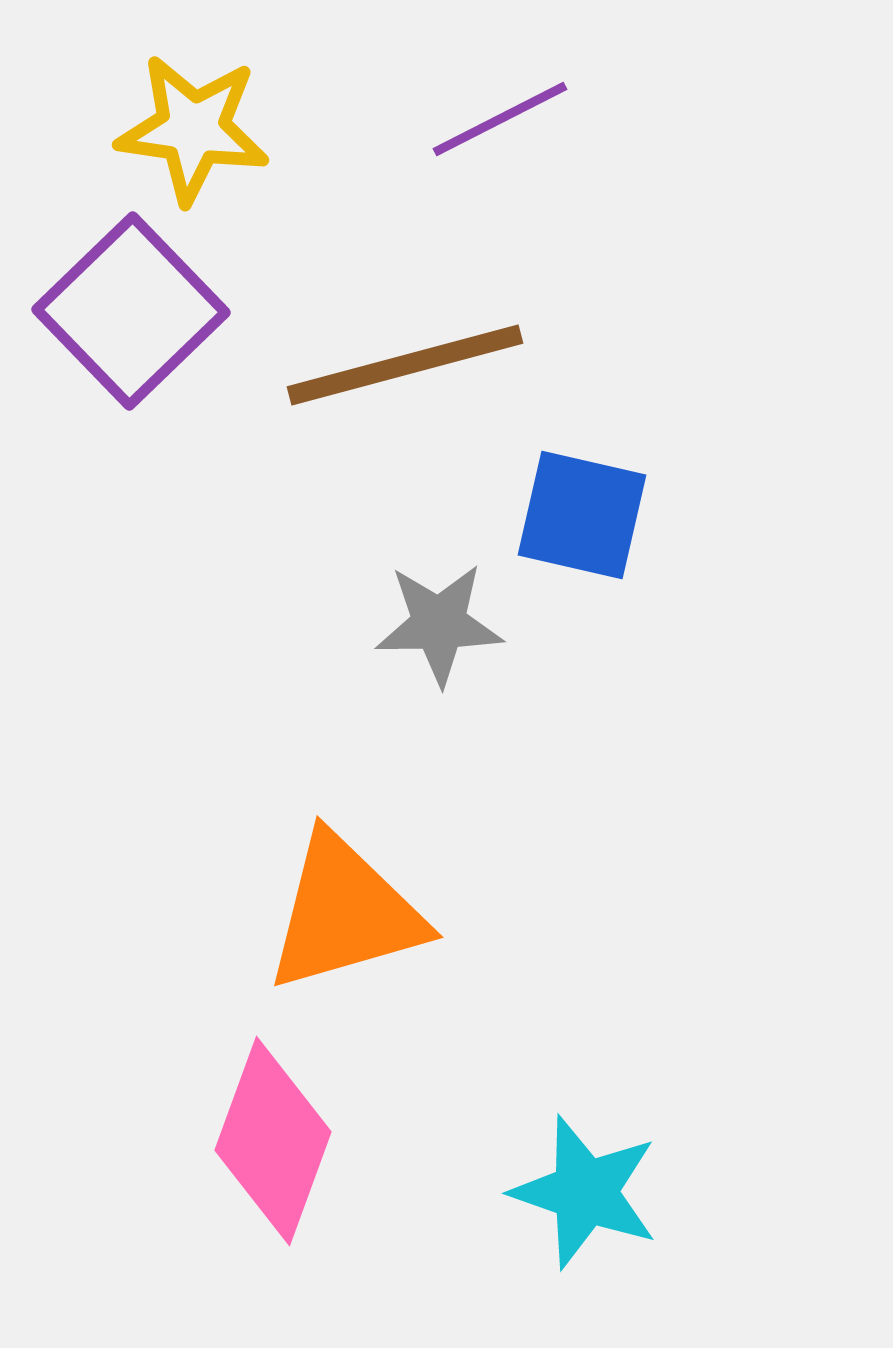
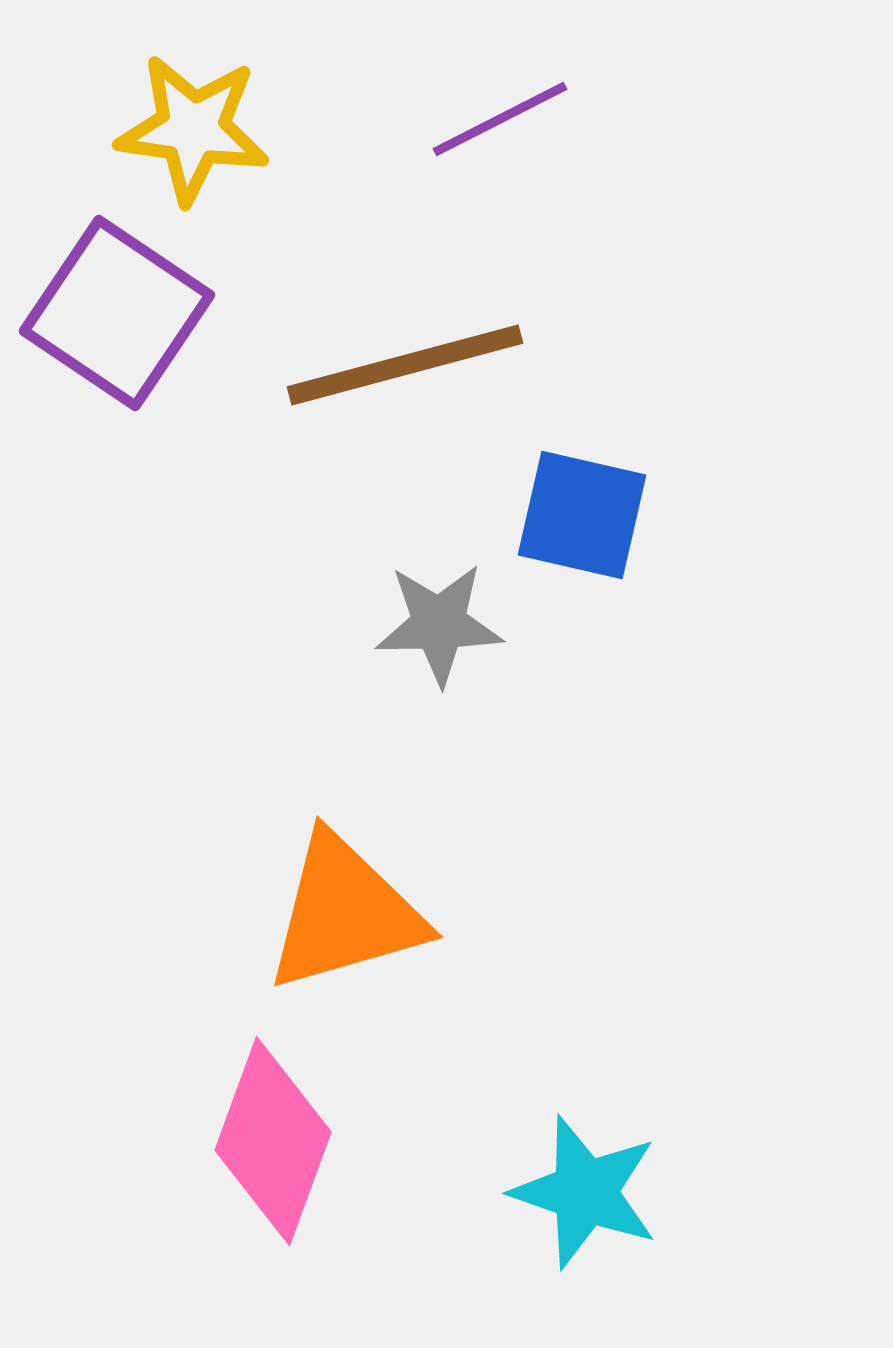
purple square: moved 14 px left, 2 px down; rotated 12 degrees counterclockwise
